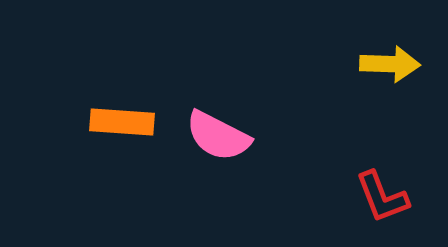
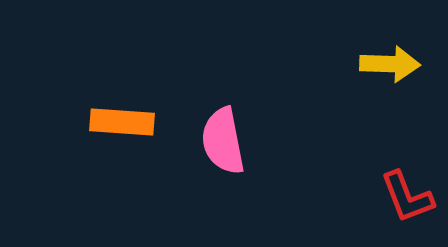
pink semicircle: moved 5 px right, 5 px down; rotated 52 degrees clockwise
red L-shape: moved 25 px right
